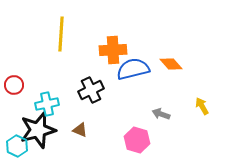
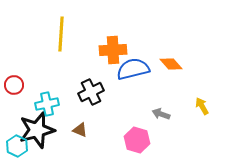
black cross: moved 2 px down
black star: moved 1 px left
